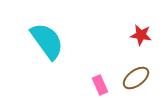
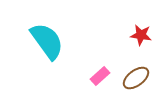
pink rectangle: moved 9 px up; rotated 72 degrees clockwise
